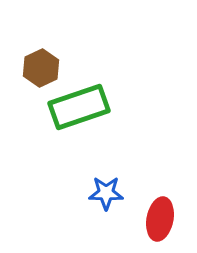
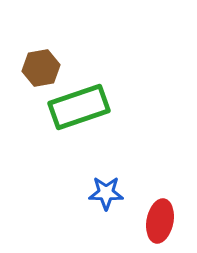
brown hexagon: rotated 15 degrees clockwise
red ellipse: moved 2 px down
